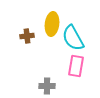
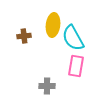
yellow ellipse: moved 1 px right, 1 px down
brown cross: moved 3 px left
